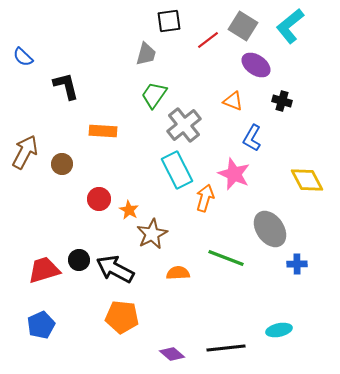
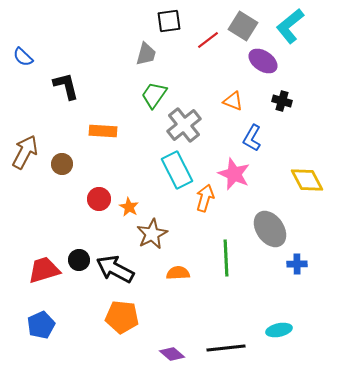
purple ellipse: moved 7 px right, 4 px up
orange star: moved 3 px up
green line: rotated 66 degrees clockwise
